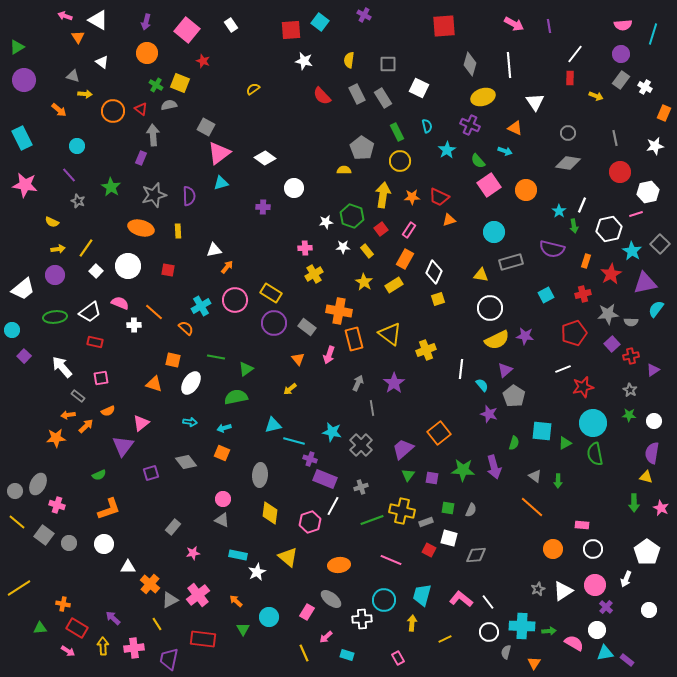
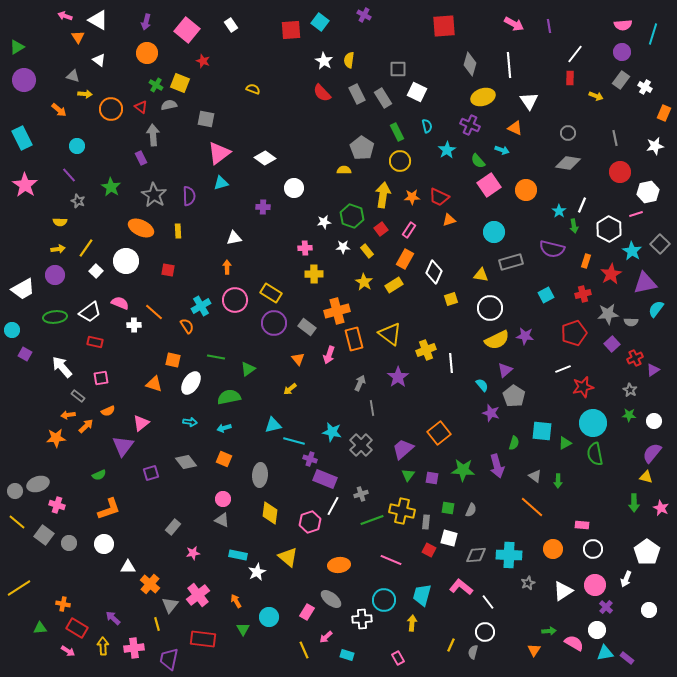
purple circle at (621, 54): moved 1 px right, 2 px up
white star at (304, 61): moved 20 px right; rotated 18 degrees clockwise
white triangle at (102, 62): moved 3 px left, 2 px up
gray square at (388, 64): moved 10 px right, 5 px down
white square at (419, 88): moved 2 px left, 4 px down
yellow semicircle at (253, 89): rotated 56 degrees clockwise
red semicircle at (322, 96): moved 3 px up
white triangle at (535, 102): moved 6 px left, 1 px up
red triangle at (141, 109): moved 2 px up
orange circle at (113, 111): moved 2 px left, 2 px up
gray square at (206, 127): moved 8 px up; rotated 18 degrees counterclockwise
cyan arrow at (505, 151): moved 3 px left, 1 px up
purple rectangle at (141, 158): rotated 48 degrees counterclockwise
pink star at (25, 185): rotated 25 degrees clockwise
gray star at (154, 195): rotated 25 degrees counterclockwise
yellow semicircle at (52, 222): moved 8 px right; rotated 24 degrees counterclockwise
white star at (326, 222): moved 2 px left
orange ellipse at (141, 228): rotated 10 degrees clockwise
white hexagon at (609, 229): rotated 20 degrees counterclockwise
white triangle at (214, 250): moved 20 px right, 12 px up
white circle at (128, 266): moved 2 px left, 5 px up
orange arrow at (227, 267): rotated 40 degrees counterclockwise
yellow cross at (314, 274): rotated 30 degrees clockwise
white trapezoid at (23, 289): rotated 10 degrees clockwise
yellow square at (438, 299): moved 13 px right
orange cross at (339, 311): moved 2 px left; rotated 25 degrees counterclockwise
orange semicircle at (186, 328): moved 1 px right, 2 px up; rotated 14 degrees clockwise
purple square at (24, 356): moved 1 px right, 2 px up; rotated 16 degrees counterclockwise
red cross at (631, 356): moved 4 px right, 2 px down; rotated 14 degrees counterclockwise
green triangle at (246, 369): moved 2 px right
white line at (461, 369): moved 10 px left, 6 px up; rotated 12 degrees counterclockwise
gray arrow at (358, 383): moved 2 px right
purple star at (394, 383): moved 4 px right, 6 px up
green semicircle at (236, 397): moved 7 px left
purple star at (489, 414): moved 2 px right, 1 px up
orange square at (222, 453): moved 2 px right, 6 px down
purple semicircle at (652, 453): rotated 30 degrees clockwise
purple arrow at (494, 467): moved 3 px right, 1 px up
gray ellipse at (38, 484): rotated 45 degrees clockwise
gray cross at (361, 487): moved 7 px down
gray rectangle at (426, 522): rotated 64 degrees counterclockwise
gray star at (538, 589): moved 10 px left, 6 px up
pink L-shape at (461, 599): moved 12 px up
gray triangle at (170, 600): moved 5 px down; rotated 24 degrees counterclockwise
orange arrow at (236, 601): rotated 16 degrees clockwise
yellow line at (157, 624): rotated 16 degrees clockwise
cyan cross at (522, 626): moved 13 px left, 71 px up
white circle at (489, 632): moved 4 px left
yellow line at (445, 639): moved 6 px right, 6 px down; rotated 40 degrees counterclockwise
gray semicircle at (506, 652): moved 33 px left
yellow line at (304, 653): moved 3 px up
purple rectangle at (627, 660): moved 2 px up
orange triangle at (534, 663): moved 13 px up
